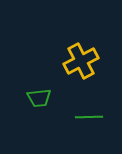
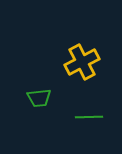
yellow cross: moved 1 px right, 1 px down
